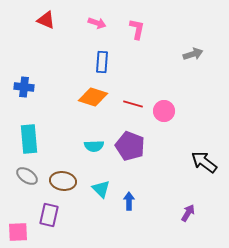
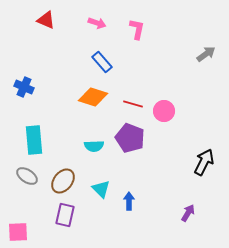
gray arrow: moved 13 px right; rotated 18 degrees counterclockwise
blue rectangle: rotated 45 degrees counterclockwise
blue cross: rotated 18 degrees clockwise
cyan rectangle: moved 5 px right, 1 px down
purple pentagon: moved 8 px up
black arrow: rotated 80 degrees clockwise
brown ellipse: rotated 60 degrees counterclockwise
purple rectangle: moved 16 px right
